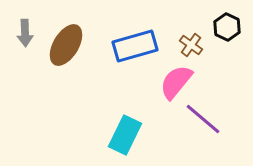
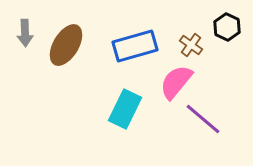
cyan rectangle: moved 26 px up
